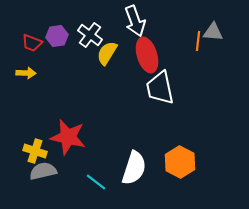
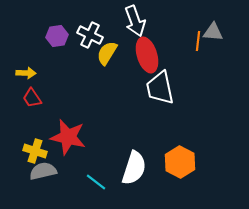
white cross: rotated 10 degrees counterclockwise
red trapezoid: moved 55 px down; rotated 35 degrees clockwise
